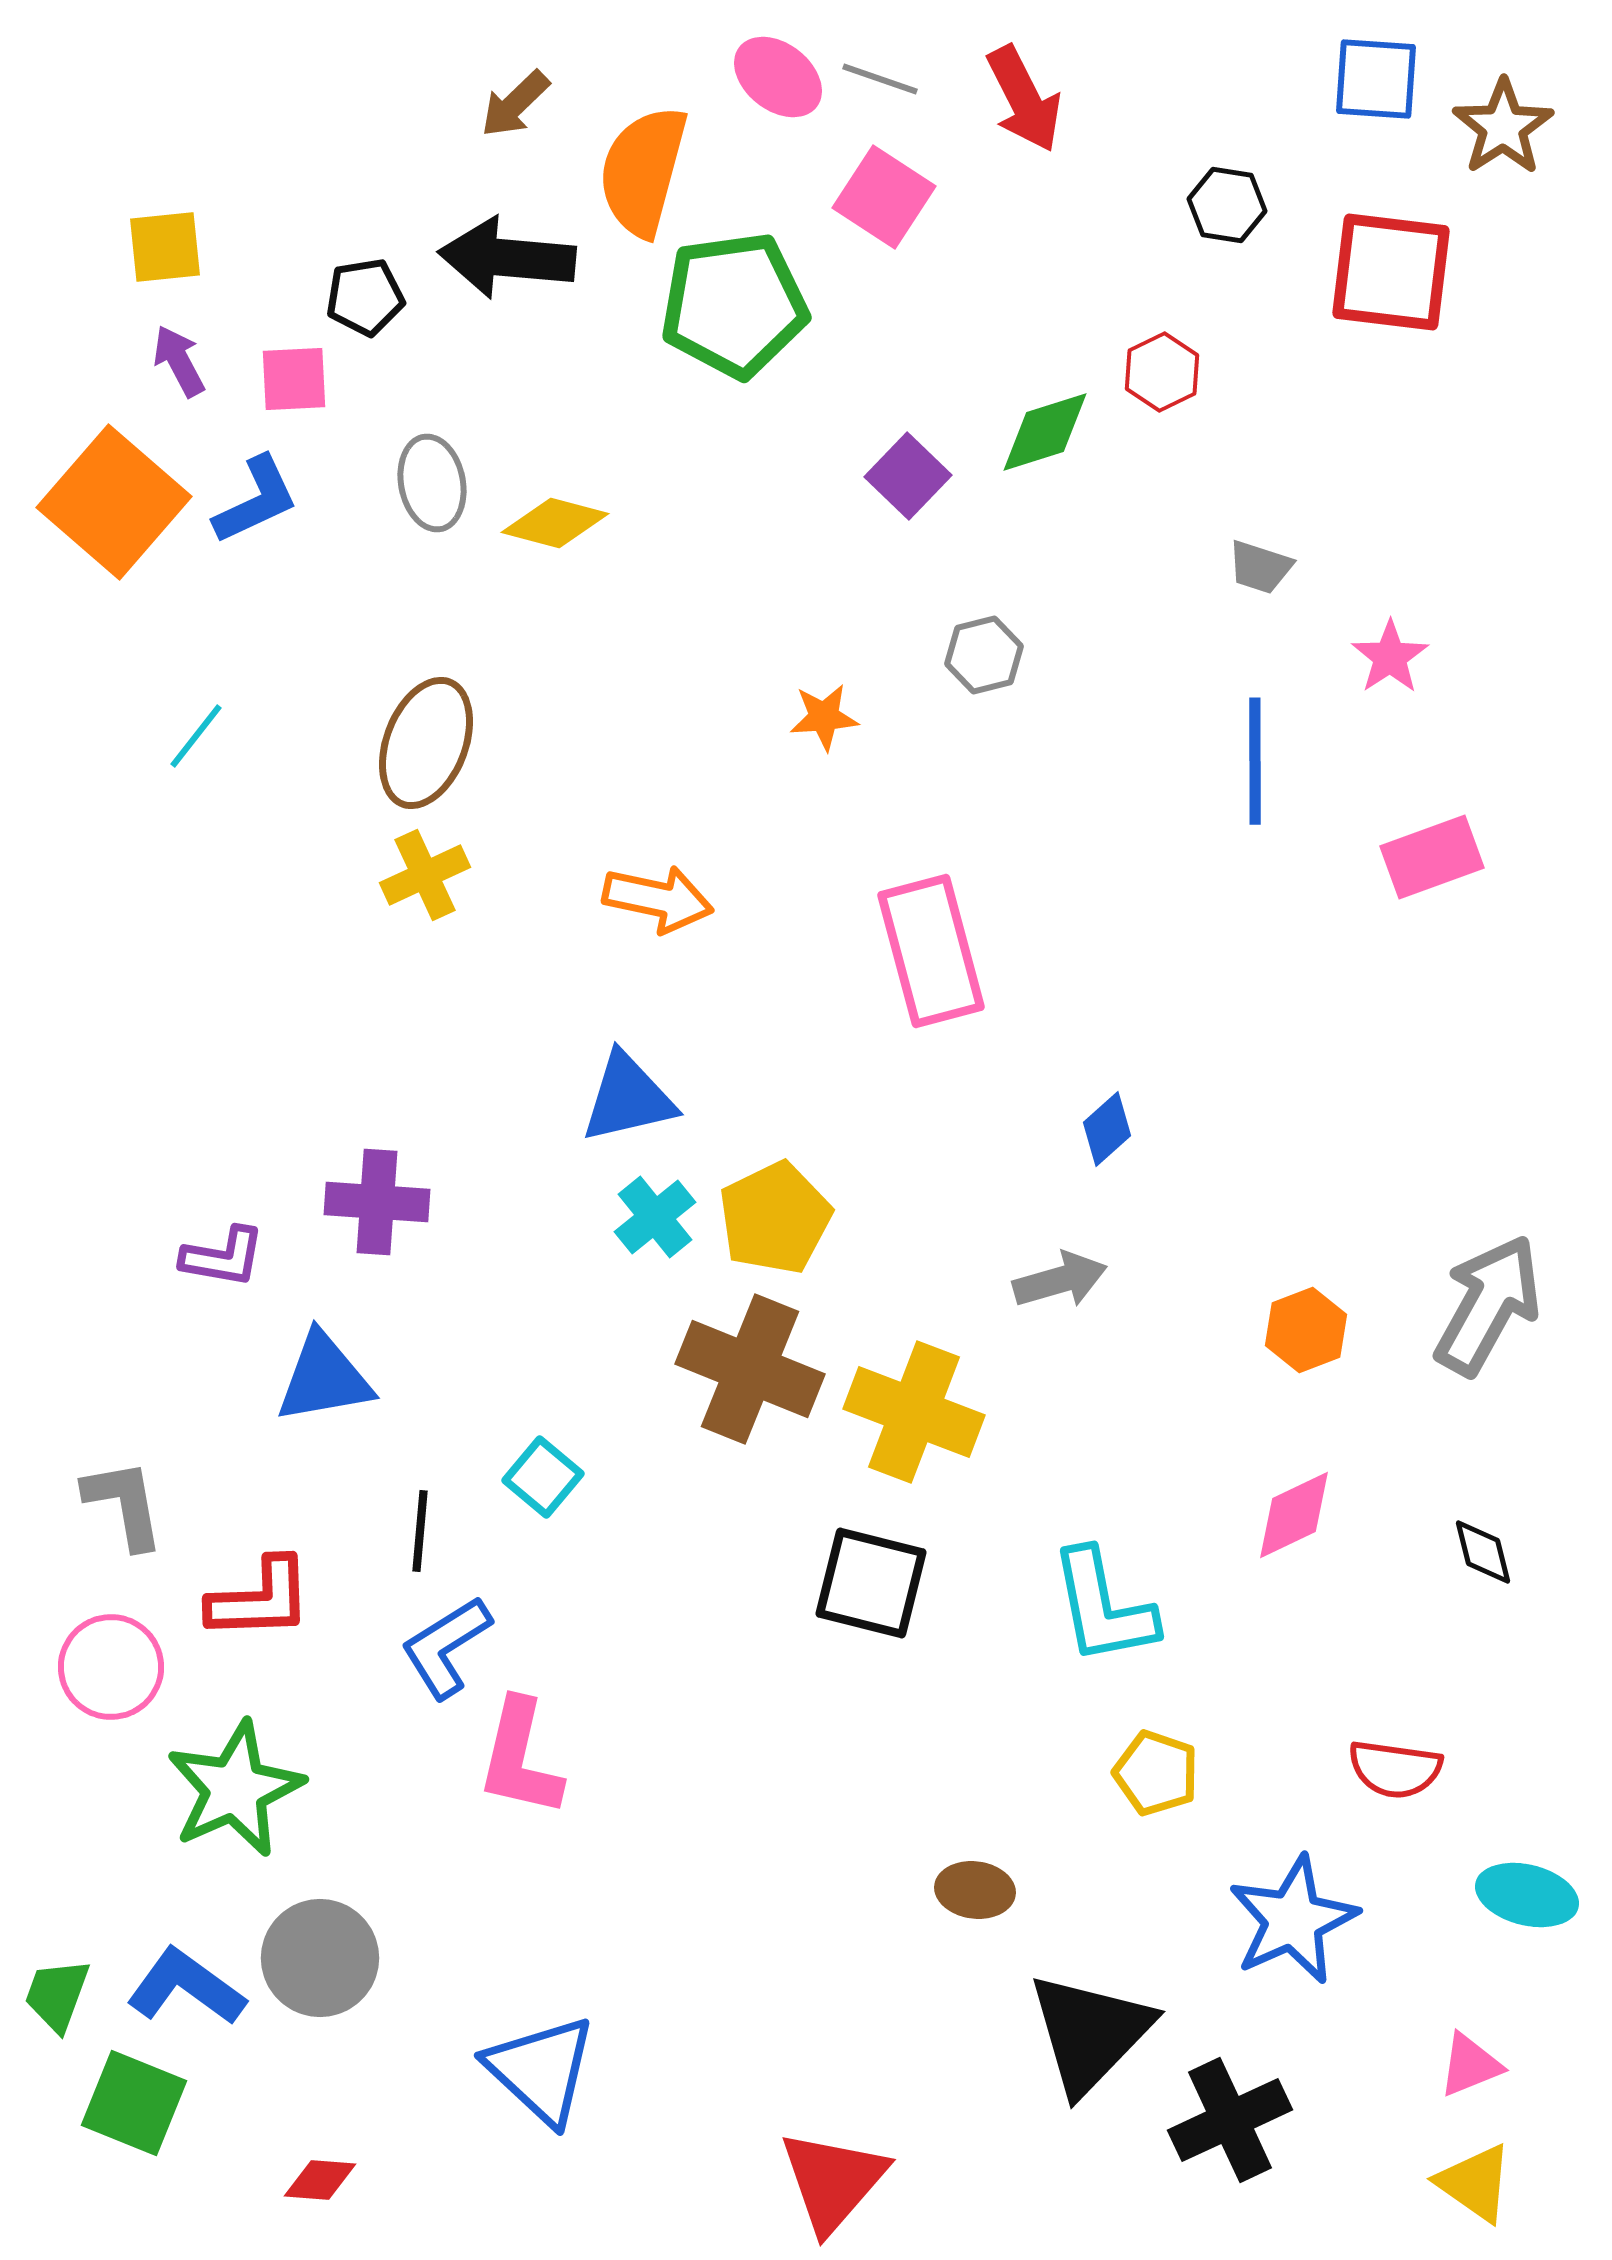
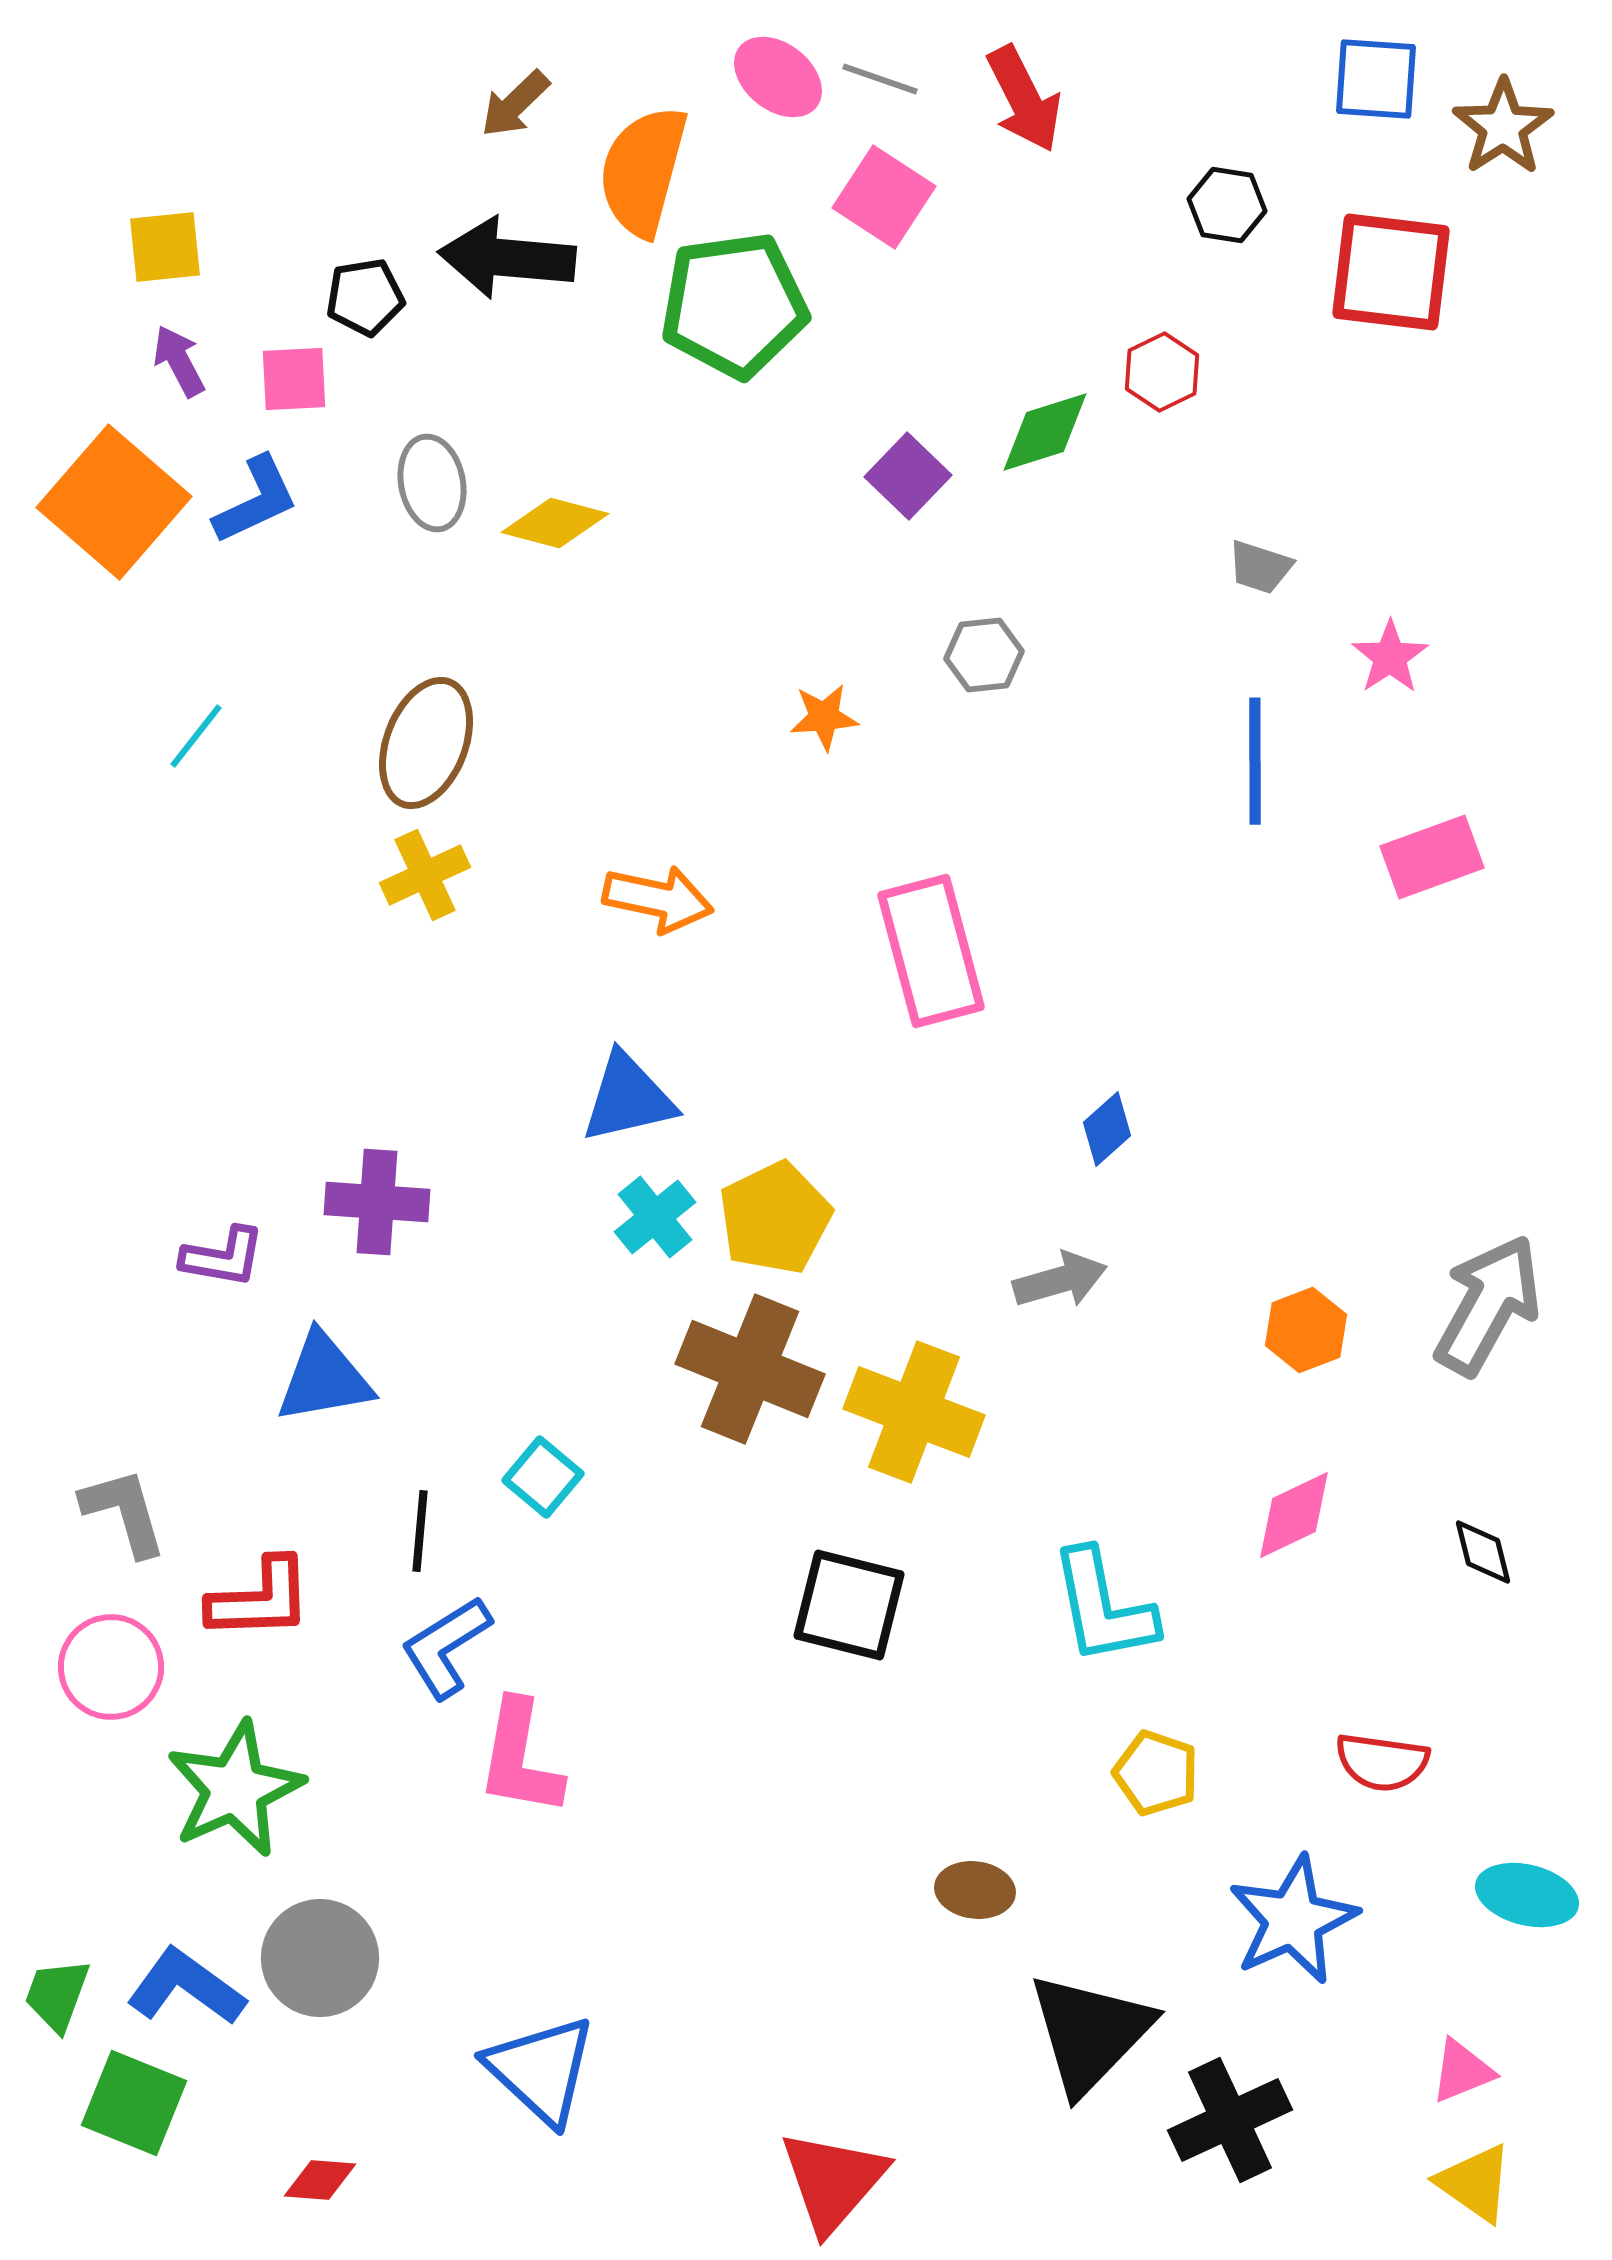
gray hexagon at (984, 655): rotated 8 degrees clockwise
gray L-shape at (124, 1504): moved 8 px down; rotated 6 degrees counterclockwise
black square at (871, 1583): moved 22 px left, 22 px down
pink L-shape at (520, 1758): rotated 3 degrees counterclockwise
red semicircle at (1395, 1769): moved 13 px left, 7 px up
pink triangle at (1470, 2065): moved 8 px left, 6 px down
